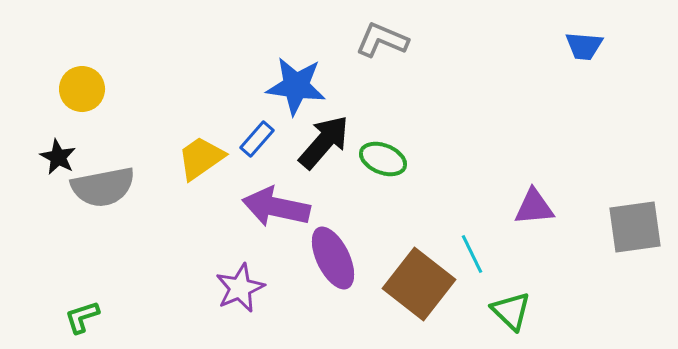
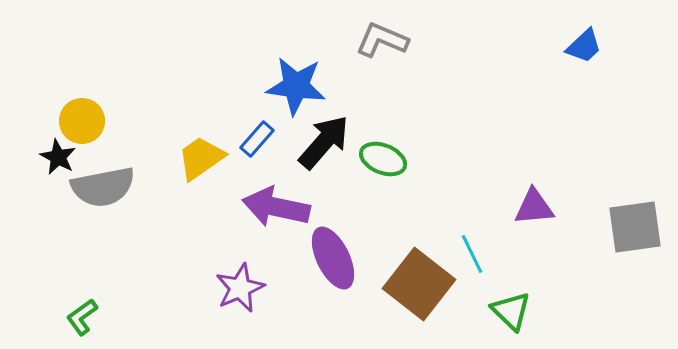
blue trapezoid: rotated 48 degrees counterclockwise
yellow circle: moved 32 px down
green L-shape: rotated 18 degrees counterclockwise
